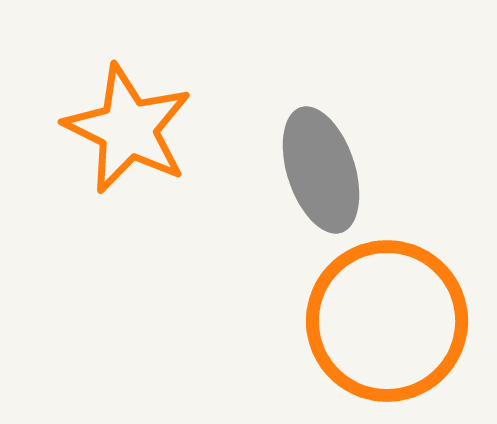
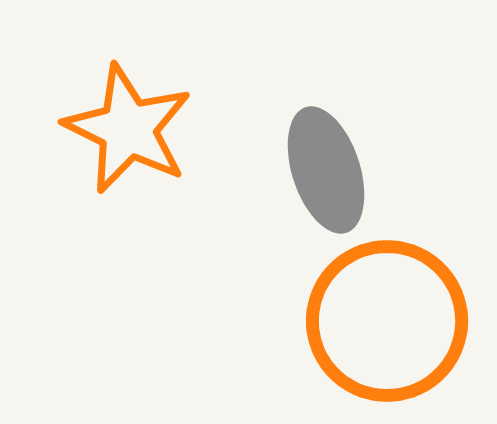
gray ellipse: moved 5 px right
